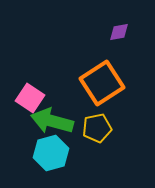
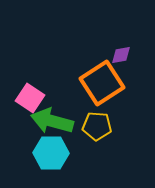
purple diamond: moved 2 px right, 23 px down
yellow pentagon: moved 2 px up; rotated 16 degrees clockwise
cyan hexagon: rotated 16 degrees clockwise
